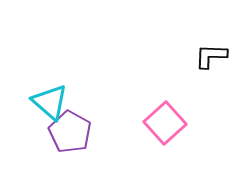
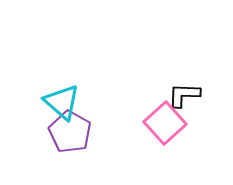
black L-shape: moved 27 px left, 39 px down
cyan triangle: moved 12 px right
